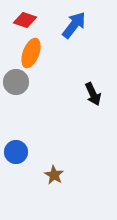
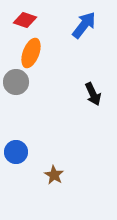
blue arrow: moved 10 px right
